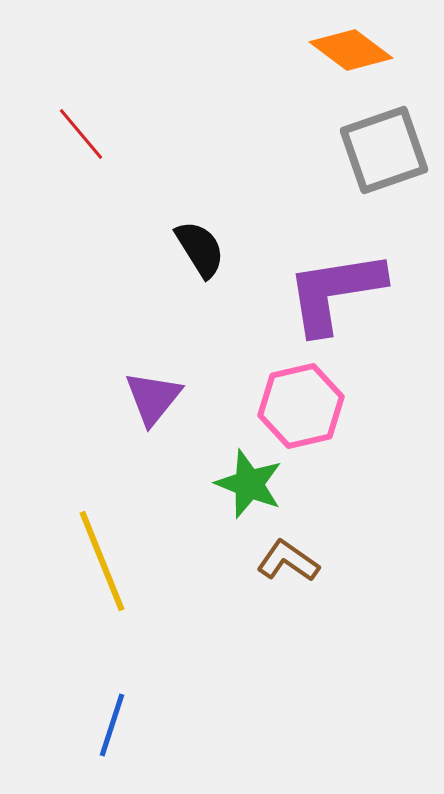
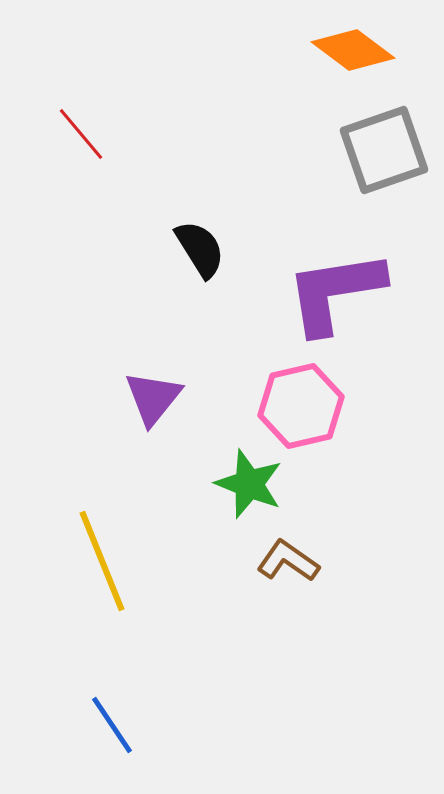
orange diamond: moved 2 px right
blue line: rotated 52 degrees counterclockwise
